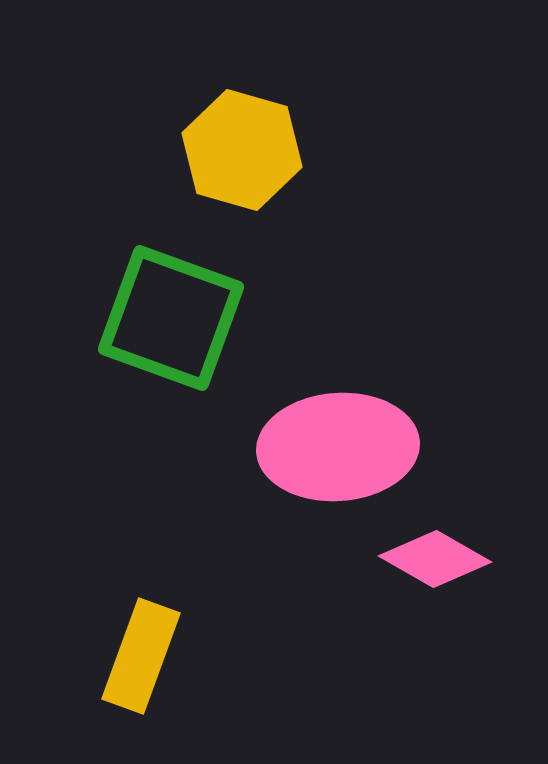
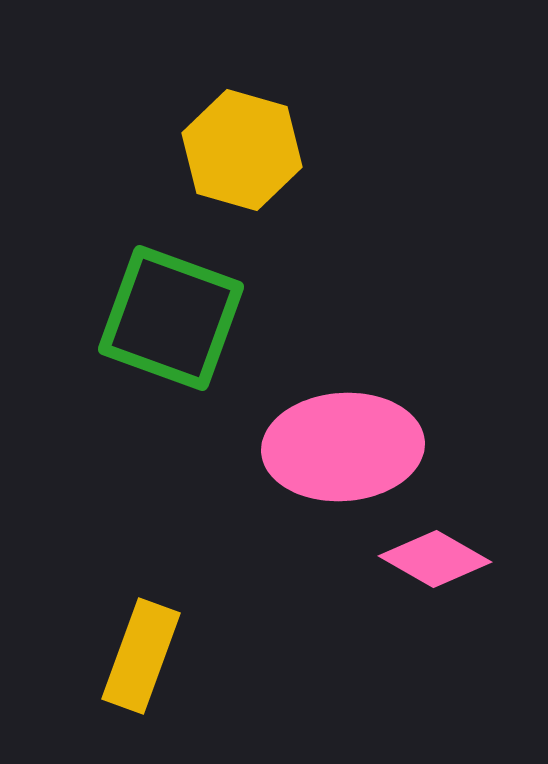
pink ellipse: moved 5 px right
